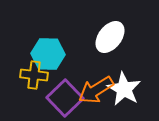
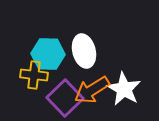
white ellipse: moved 26 px left, 14 px down; rotated 52 degrees counterclockwise
orange arrow: moved 4 px left
